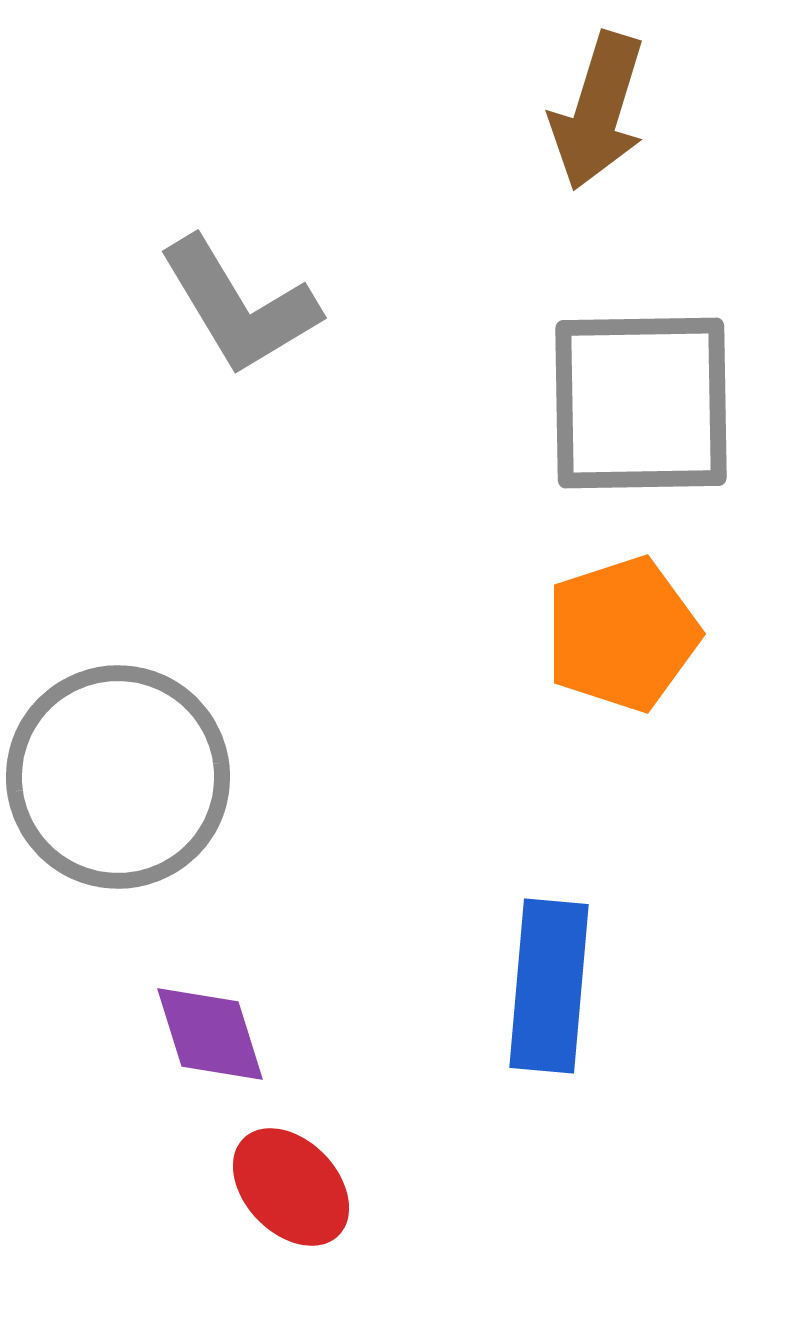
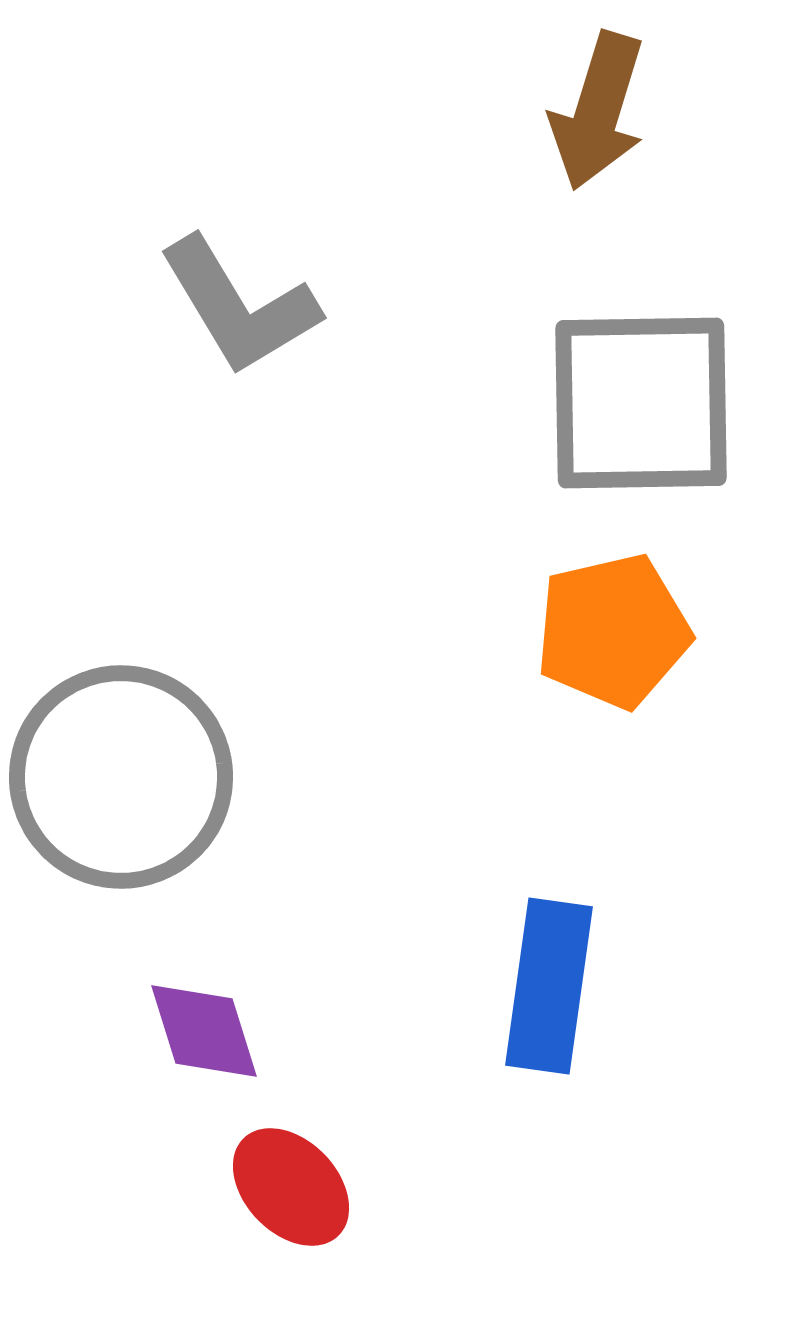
orange pentagon: moved 9 px left, 3 px up; rotated 5 degrees clockwise
gray circle: moved 3 px right
blue rectangle: rotated 3 degrees clockwise
purple diamond: moved 6 px left, 3 px up
